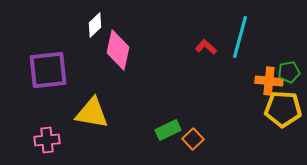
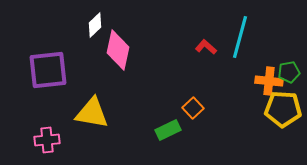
orange square: moved 31 px up
